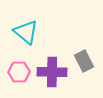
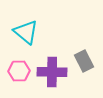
pink hexagon: moved 1 px up
